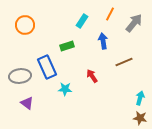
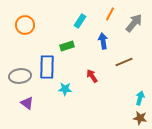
cyan rectangle: moved 2 px left
blue rectangle: rotated 25 degrees clockwise
